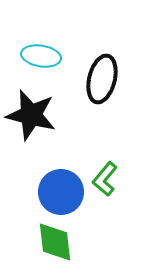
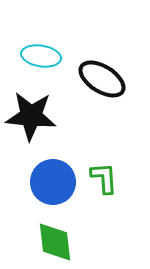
black ellipse: rotated 72 degrees counterclockwise
black star: moved 1 px down; rotated 9 degrees counterclockwise
green L-shape: moved 1 px left, 1 px up; rotated 136 degrees clockwise
blue circle: moved 8 px left, 10 px up
